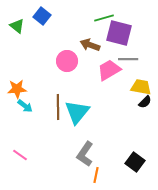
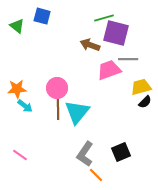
blue square: rotated 24 degrees counterclockwise
purple square: moved 3 px left
pink circle: moved 10 px left, 27 px down
pink trapezoid: rotated 10 degrees clockwise
yellow trapezoid: rotated 25 degrees counterclockwise
black square: moved 14 px left, 10 px up; rotated 30 degrees clockwise
orange line: rotated 56 degrees counterclockwise
